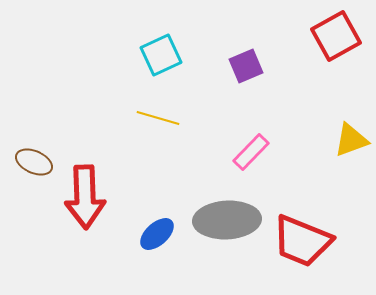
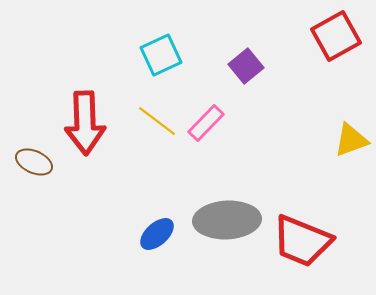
purple square: rotated 16 degrees counterclockwise
yellow line: moved 1 px left, 3 px down; rotated 21 degrees clockwise
pink rectangle: moved 45 px left, 29 px up
red arrow: moved 74 px up
